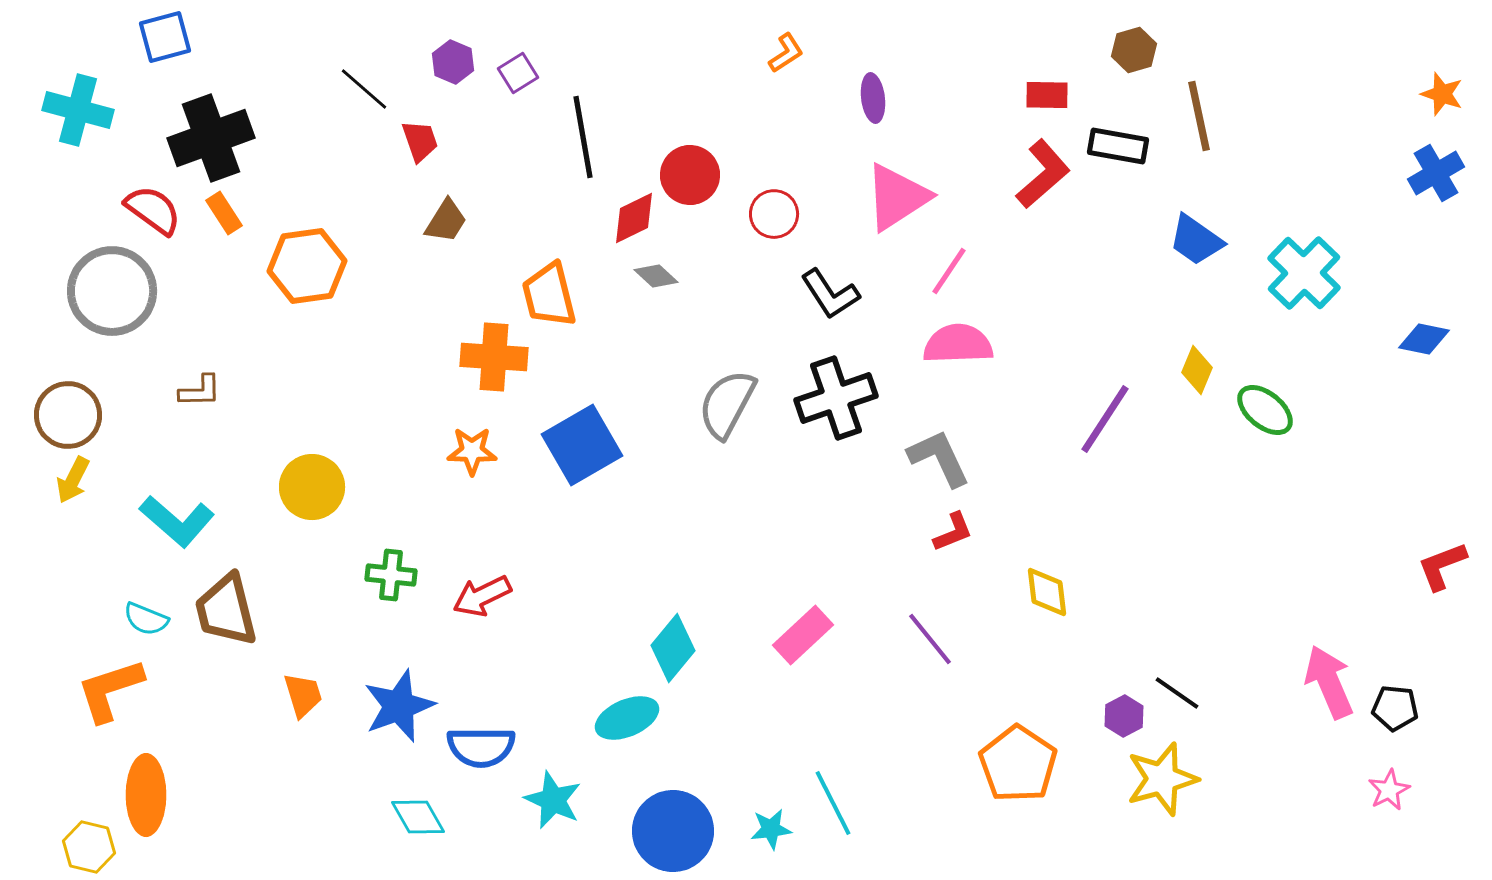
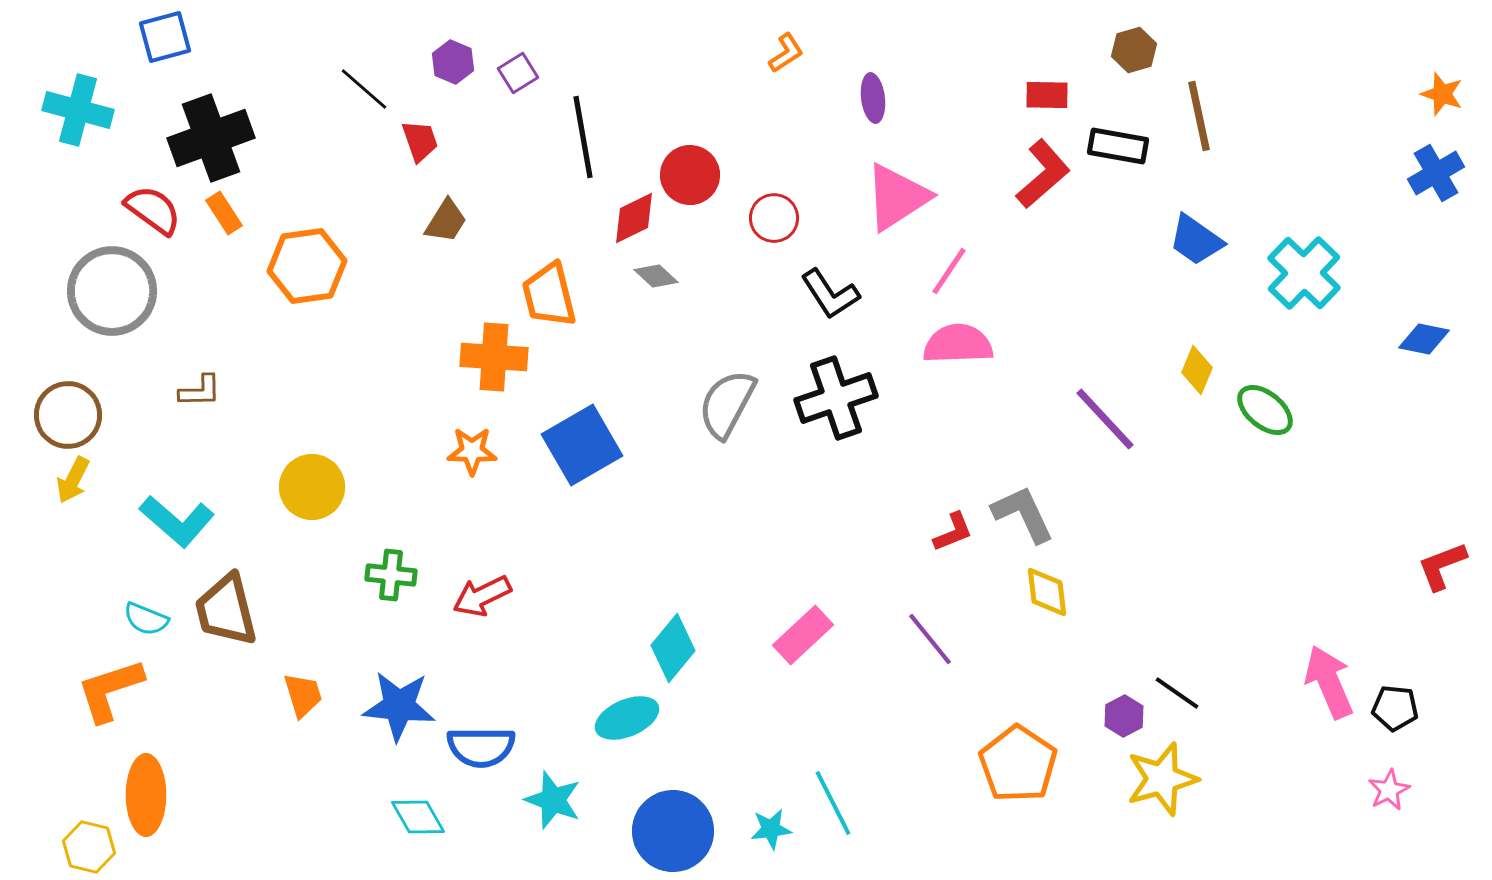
red circle at (774, 214): moved 4 px down
purple line at (1105, 419): rotated 76 degrees counterclockwise
gray L-shape at (939, 458): moved 84 px right, 56 px down
blue star at (399, 706): rotated 26 degrees clockwise
cyan star at (553, 800): rotated 4 degrees counterclockwise
